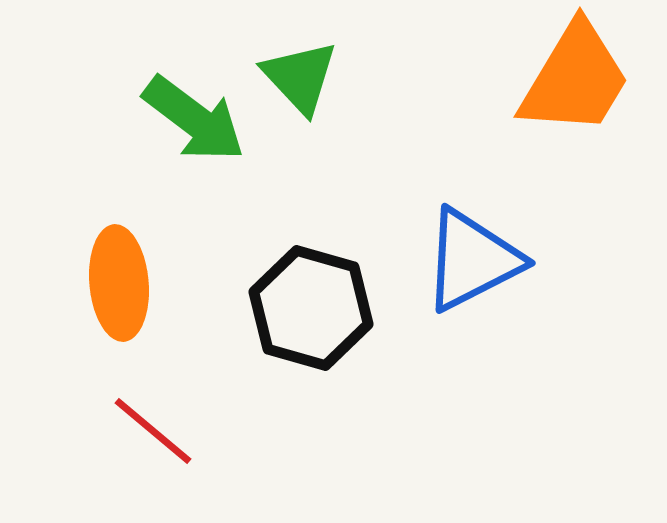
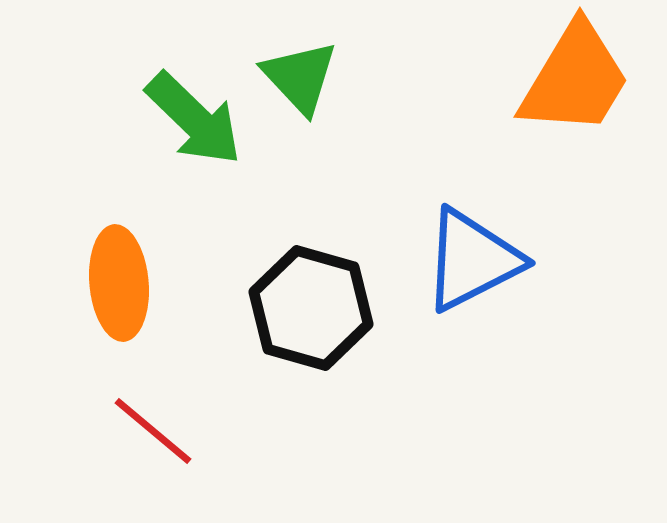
green arrow: rotated 7 degrees clockwise
